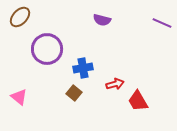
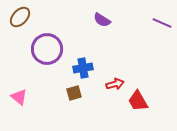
purple semicircle: rotated 18 degrees clockwise
brown square: rotated 35 degrees clockwise
